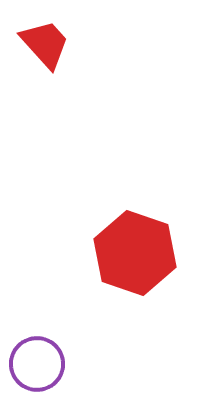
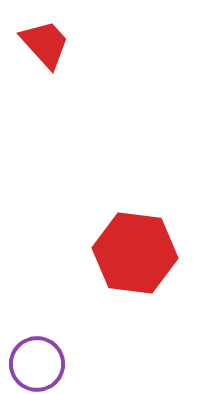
red hexagon: rotated 12 degrees counterclockwise
